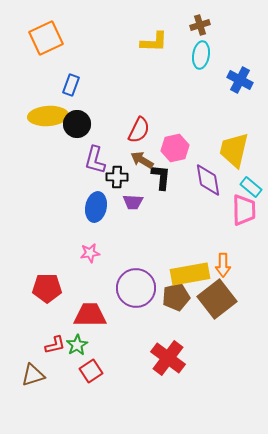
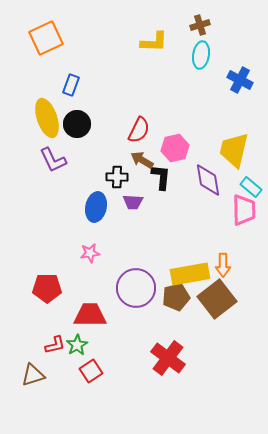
yellow ellipse: moved 1 px left, 2 px down; rotated 75 degrees clockwise
purple L-shape: moved 42 px left; rotated 40 degrees counterclockwise
